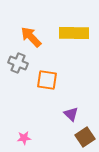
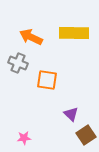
orange arrow: rotated 20 degrees counterclockwise
brown square: moved 1 px right, 2 px up
